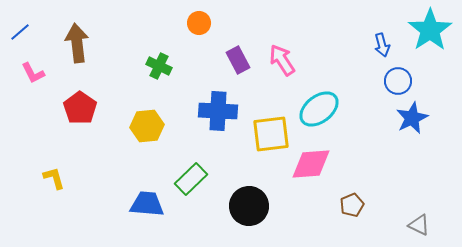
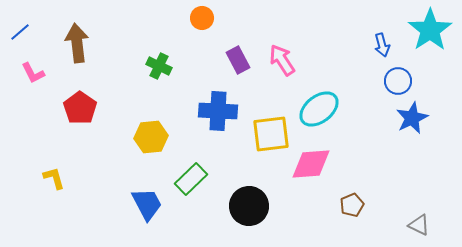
orange circle: moved 3 px right, 5 px up
yellow hexagon: moved 4 px right, 11 px down
blue trapezoid: rotated 57 degrees clockwise
